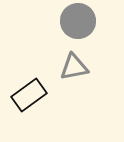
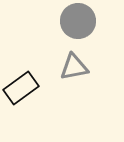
black rectangle: moved 8 px left, 7 px up
